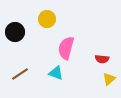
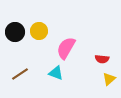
yellow circle: moved 8 px left, 12 px down
pink semicircle: rotated 15 degrees clockwise
